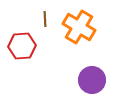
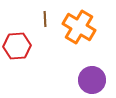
red hexagon: moved 5 px left
